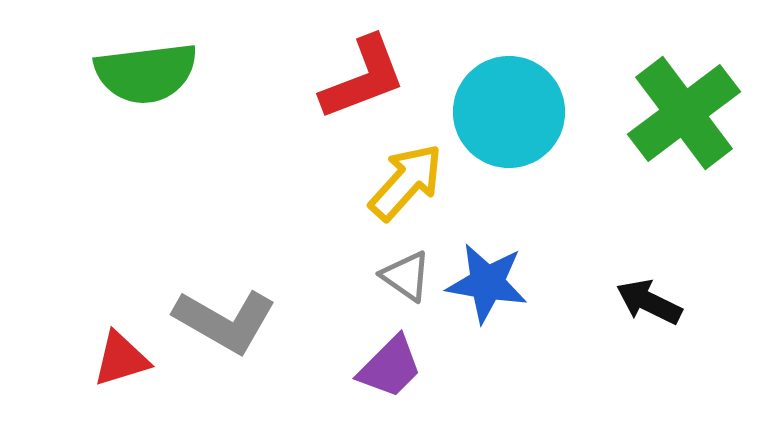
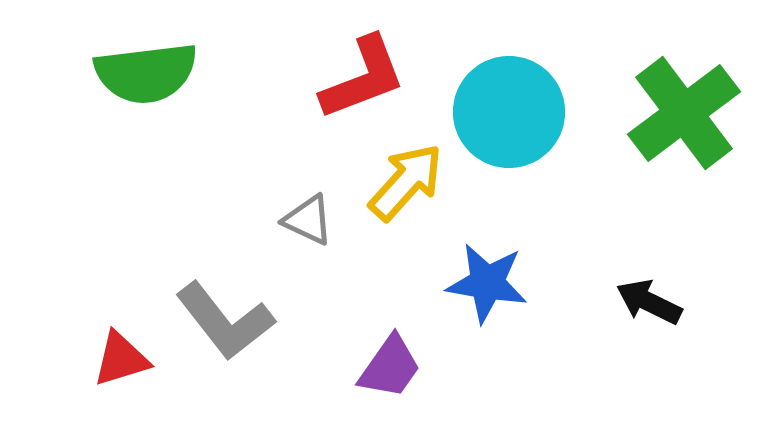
gray triangle: moved 98 px left, 56 px up; rotated 10 degrees counterclockwise
gray L-shape: rotated 22 degrees clockwise
purple trapezoid: rotated 10 degrees counterclockwise
